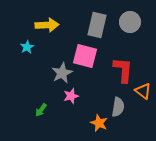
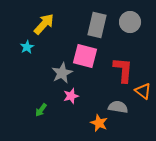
yellow arrow: moved 3 px left, 1 px up; rotated 45 degrees counterclockwise
gray semicircle: rotated 90 degrees counterclockwise
